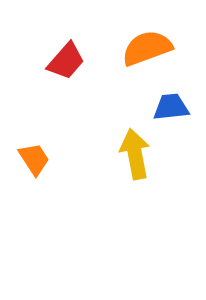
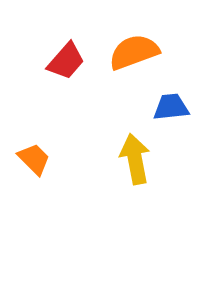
orange semicircle: moved 13 px left, 4 px down
yellow arrow: moved 5 px down
orange trapezoid: rotated 12 degrees counterclockwise
